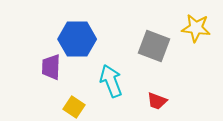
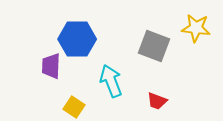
purple trapezoid: moved 1 px up
